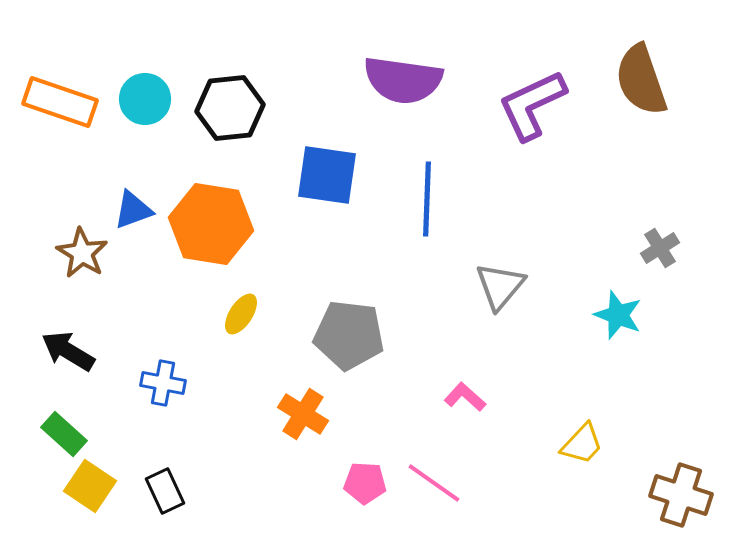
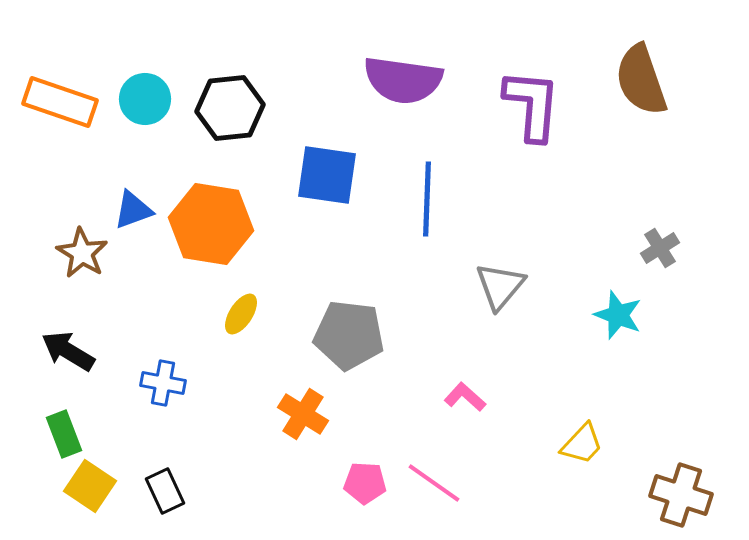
purple L-shape: rotated 120 degrees clockwise
green rectangle: rotated 27 degrees clockwise
